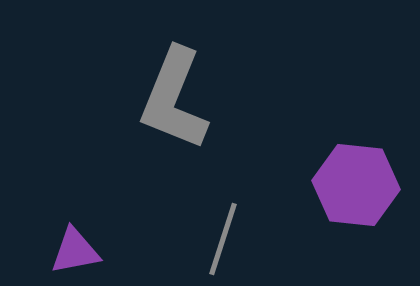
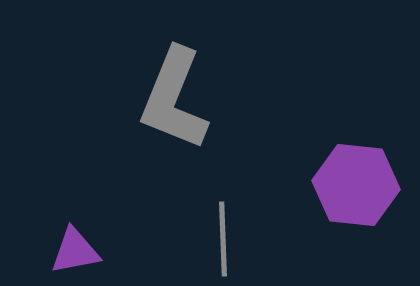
gray line: rotated 20 degrees counterclockwise
